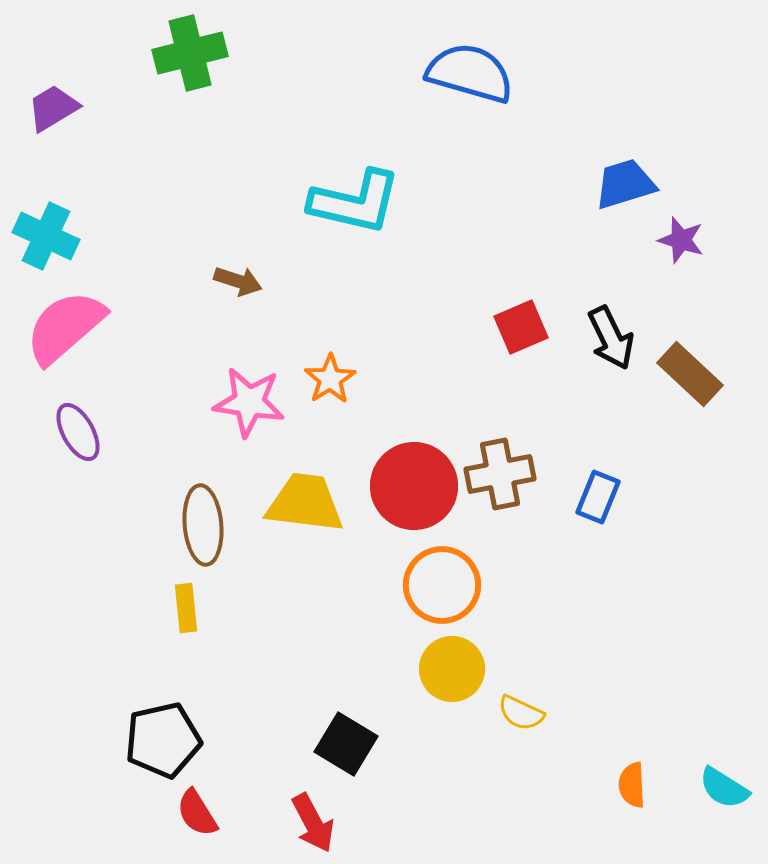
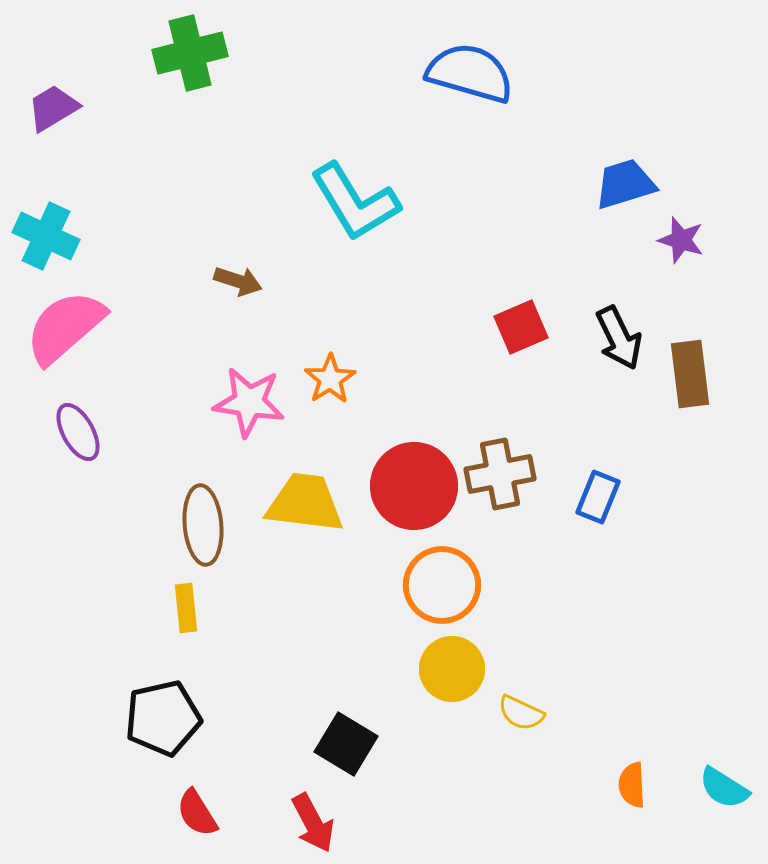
cyan L-shape: rotated 46 degrees clockwise
black arrow: moved 8 px right
brown rectangle: rotated 40 degrees clockwise
black pentagon: moved 22 px up
